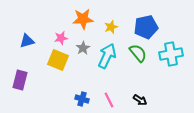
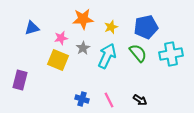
blue triangle: moved 5 px right, 13 px up
